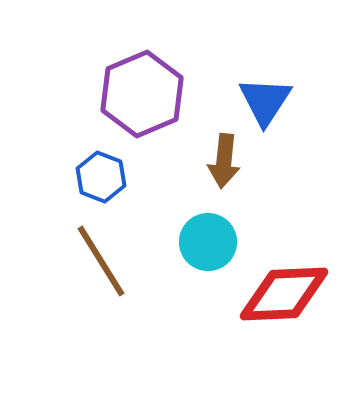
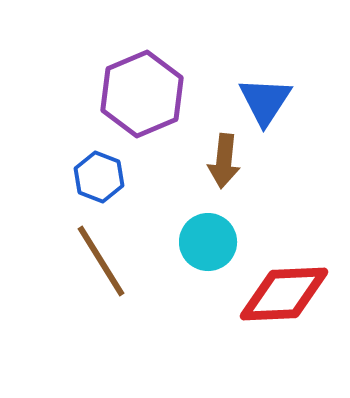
blue hexagon: moved 2 px left
